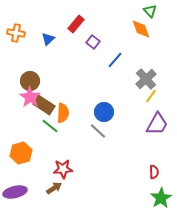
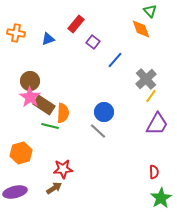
blue triangle: rotated 24 degrees clockwise
green line: rotated 24 degrees counterclockwise
